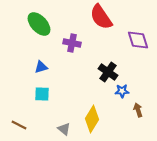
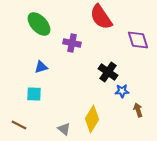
cyan square: moved 8 px left
